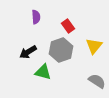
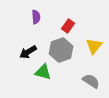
red rectangle: rotated 72 degrees clockwise
gray semicircle: moved 6 px left
